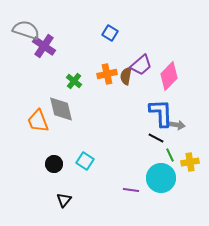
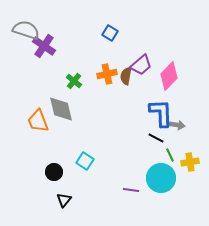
black circle: moved 8 px down
